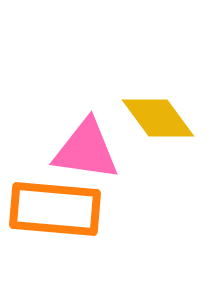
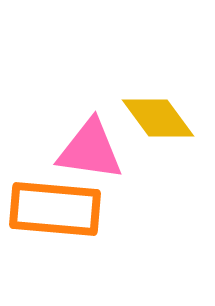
pink triangle: moved 4 px right
